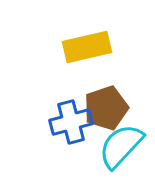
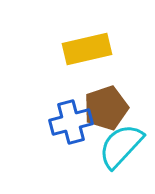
yellow rectangle: moved 2 px down
